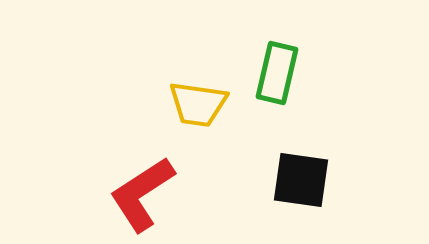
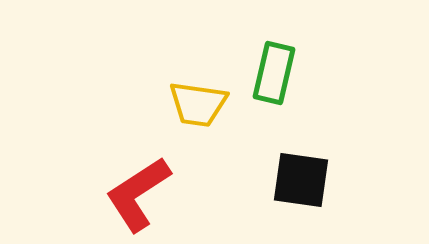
green rectangle: moved 3 px left
red L-shape: moved 4 px left
